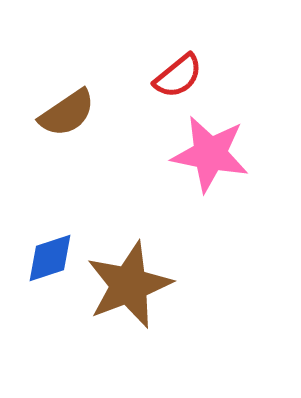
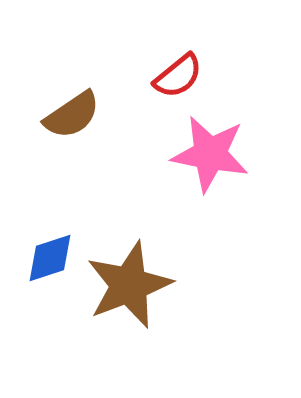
brown semicircle: moved 5 px right, 2 px down
